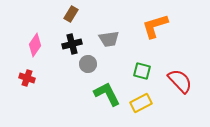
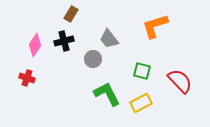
gray trapezoid: rotated 60 degrees clockwise
black cross: moved 8 px left, 3 px up
gray circle: moved 5 px right, 5 px up
